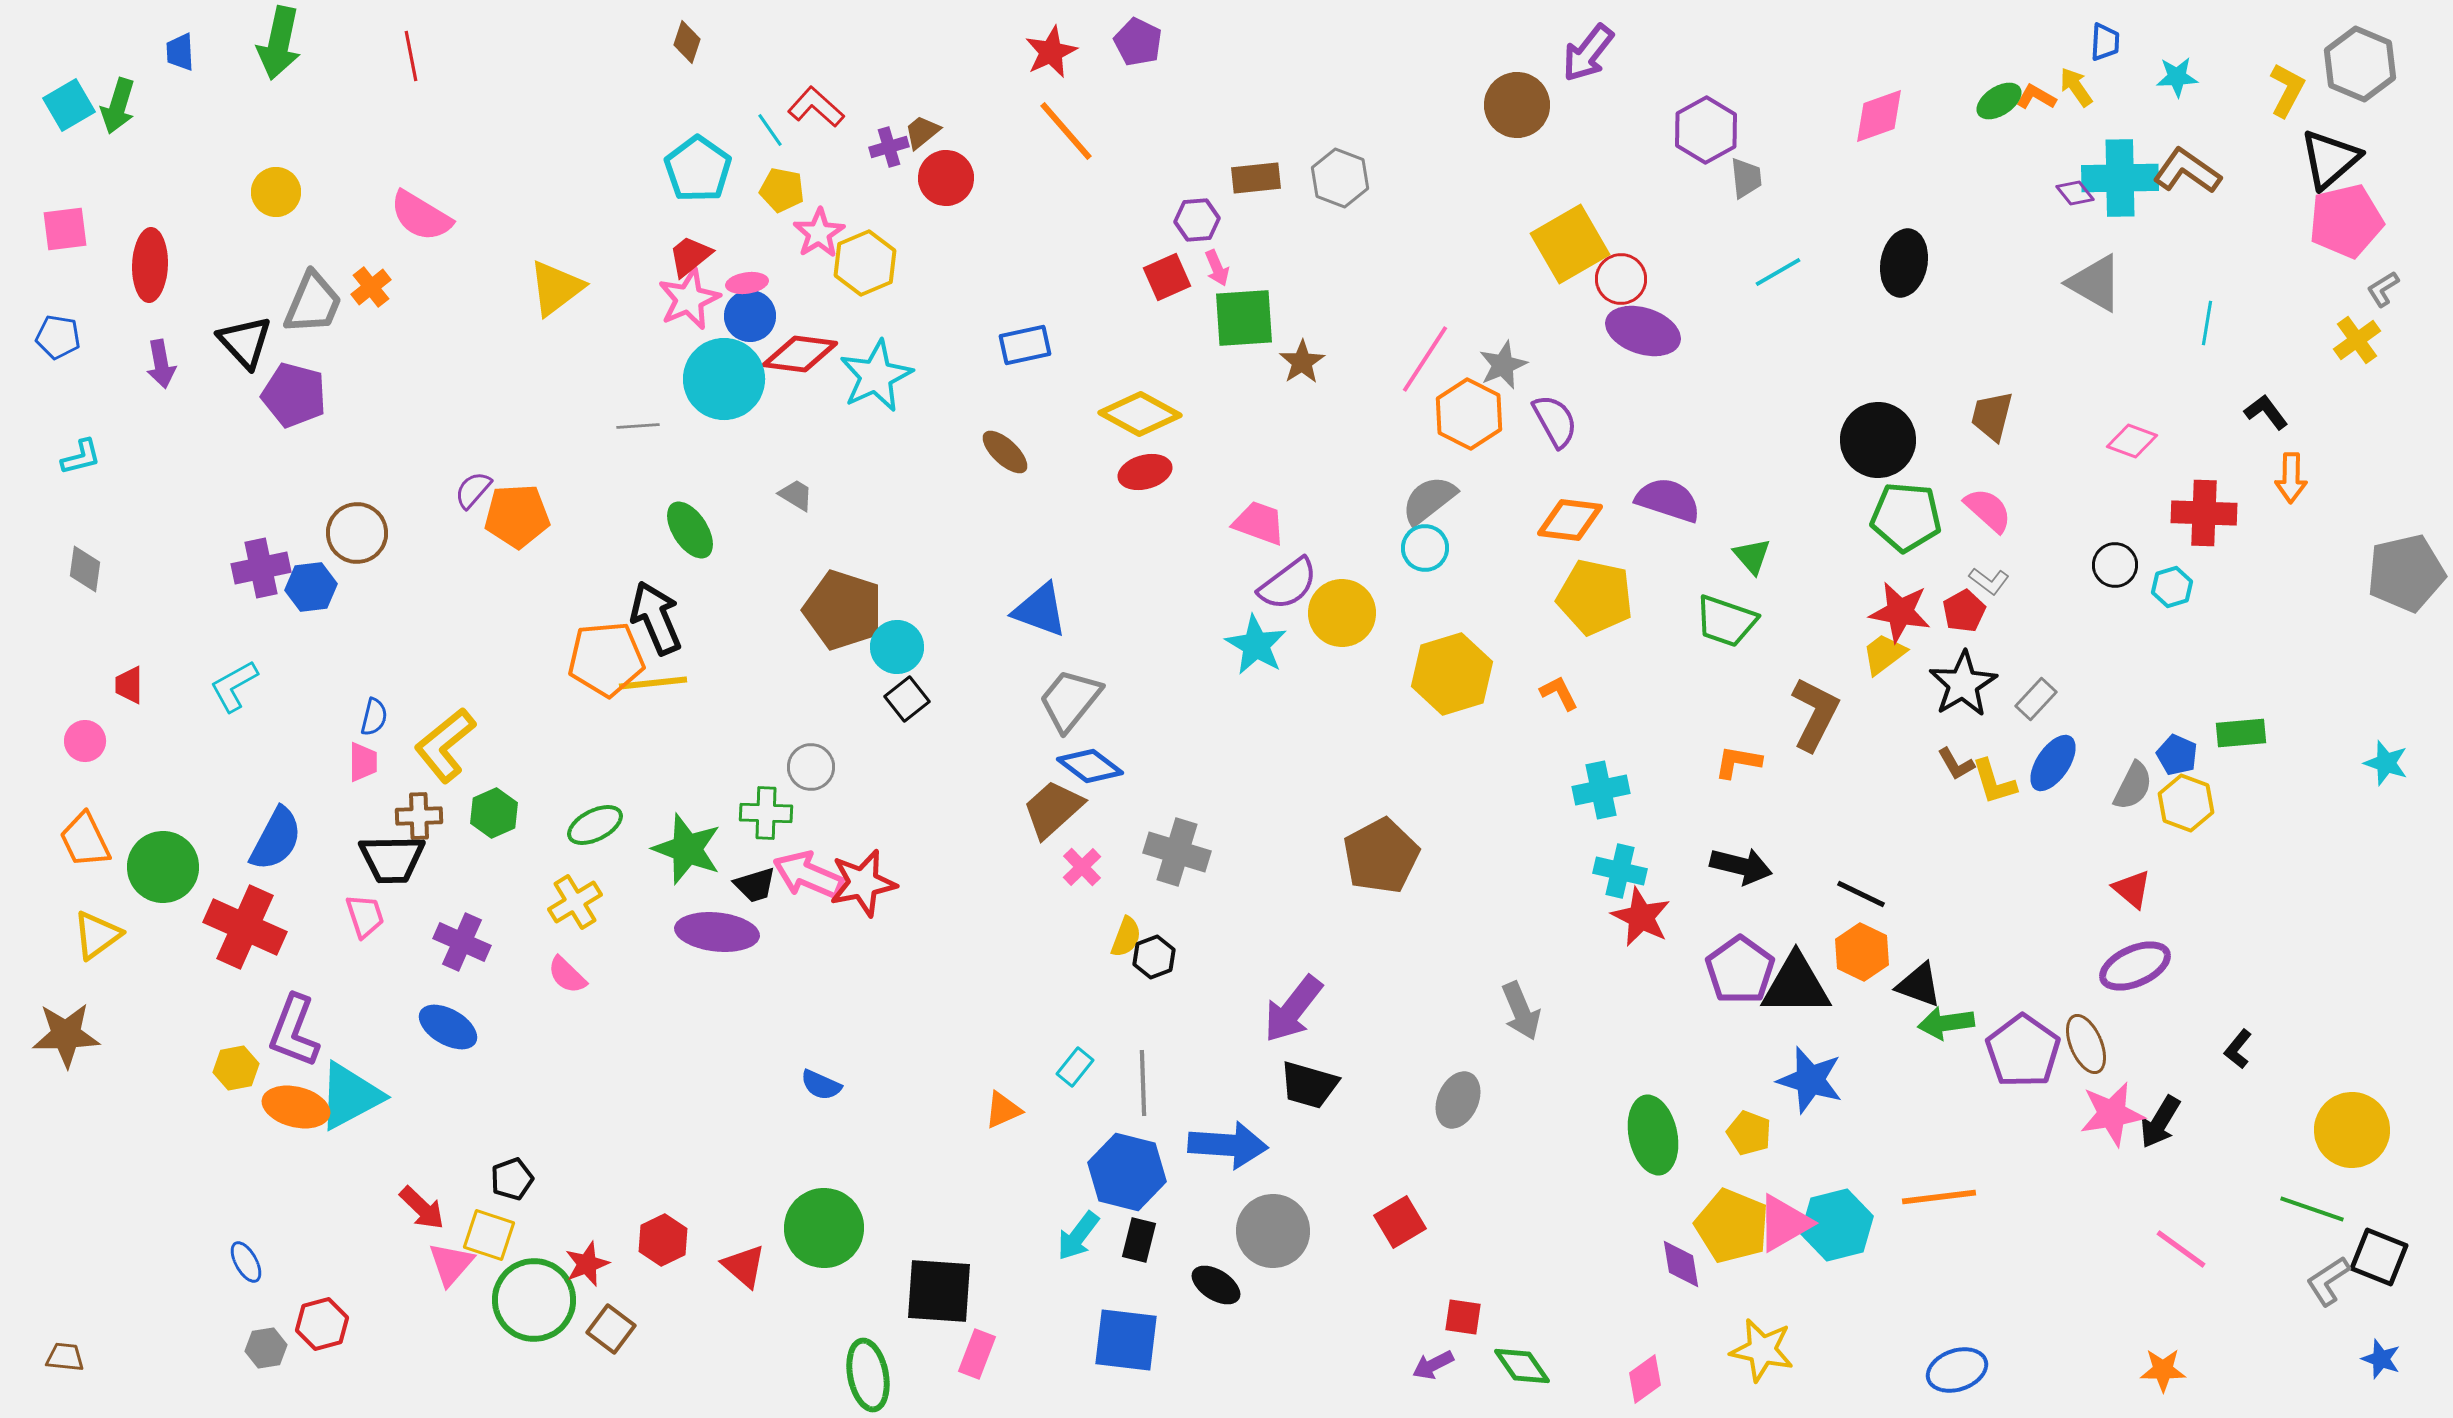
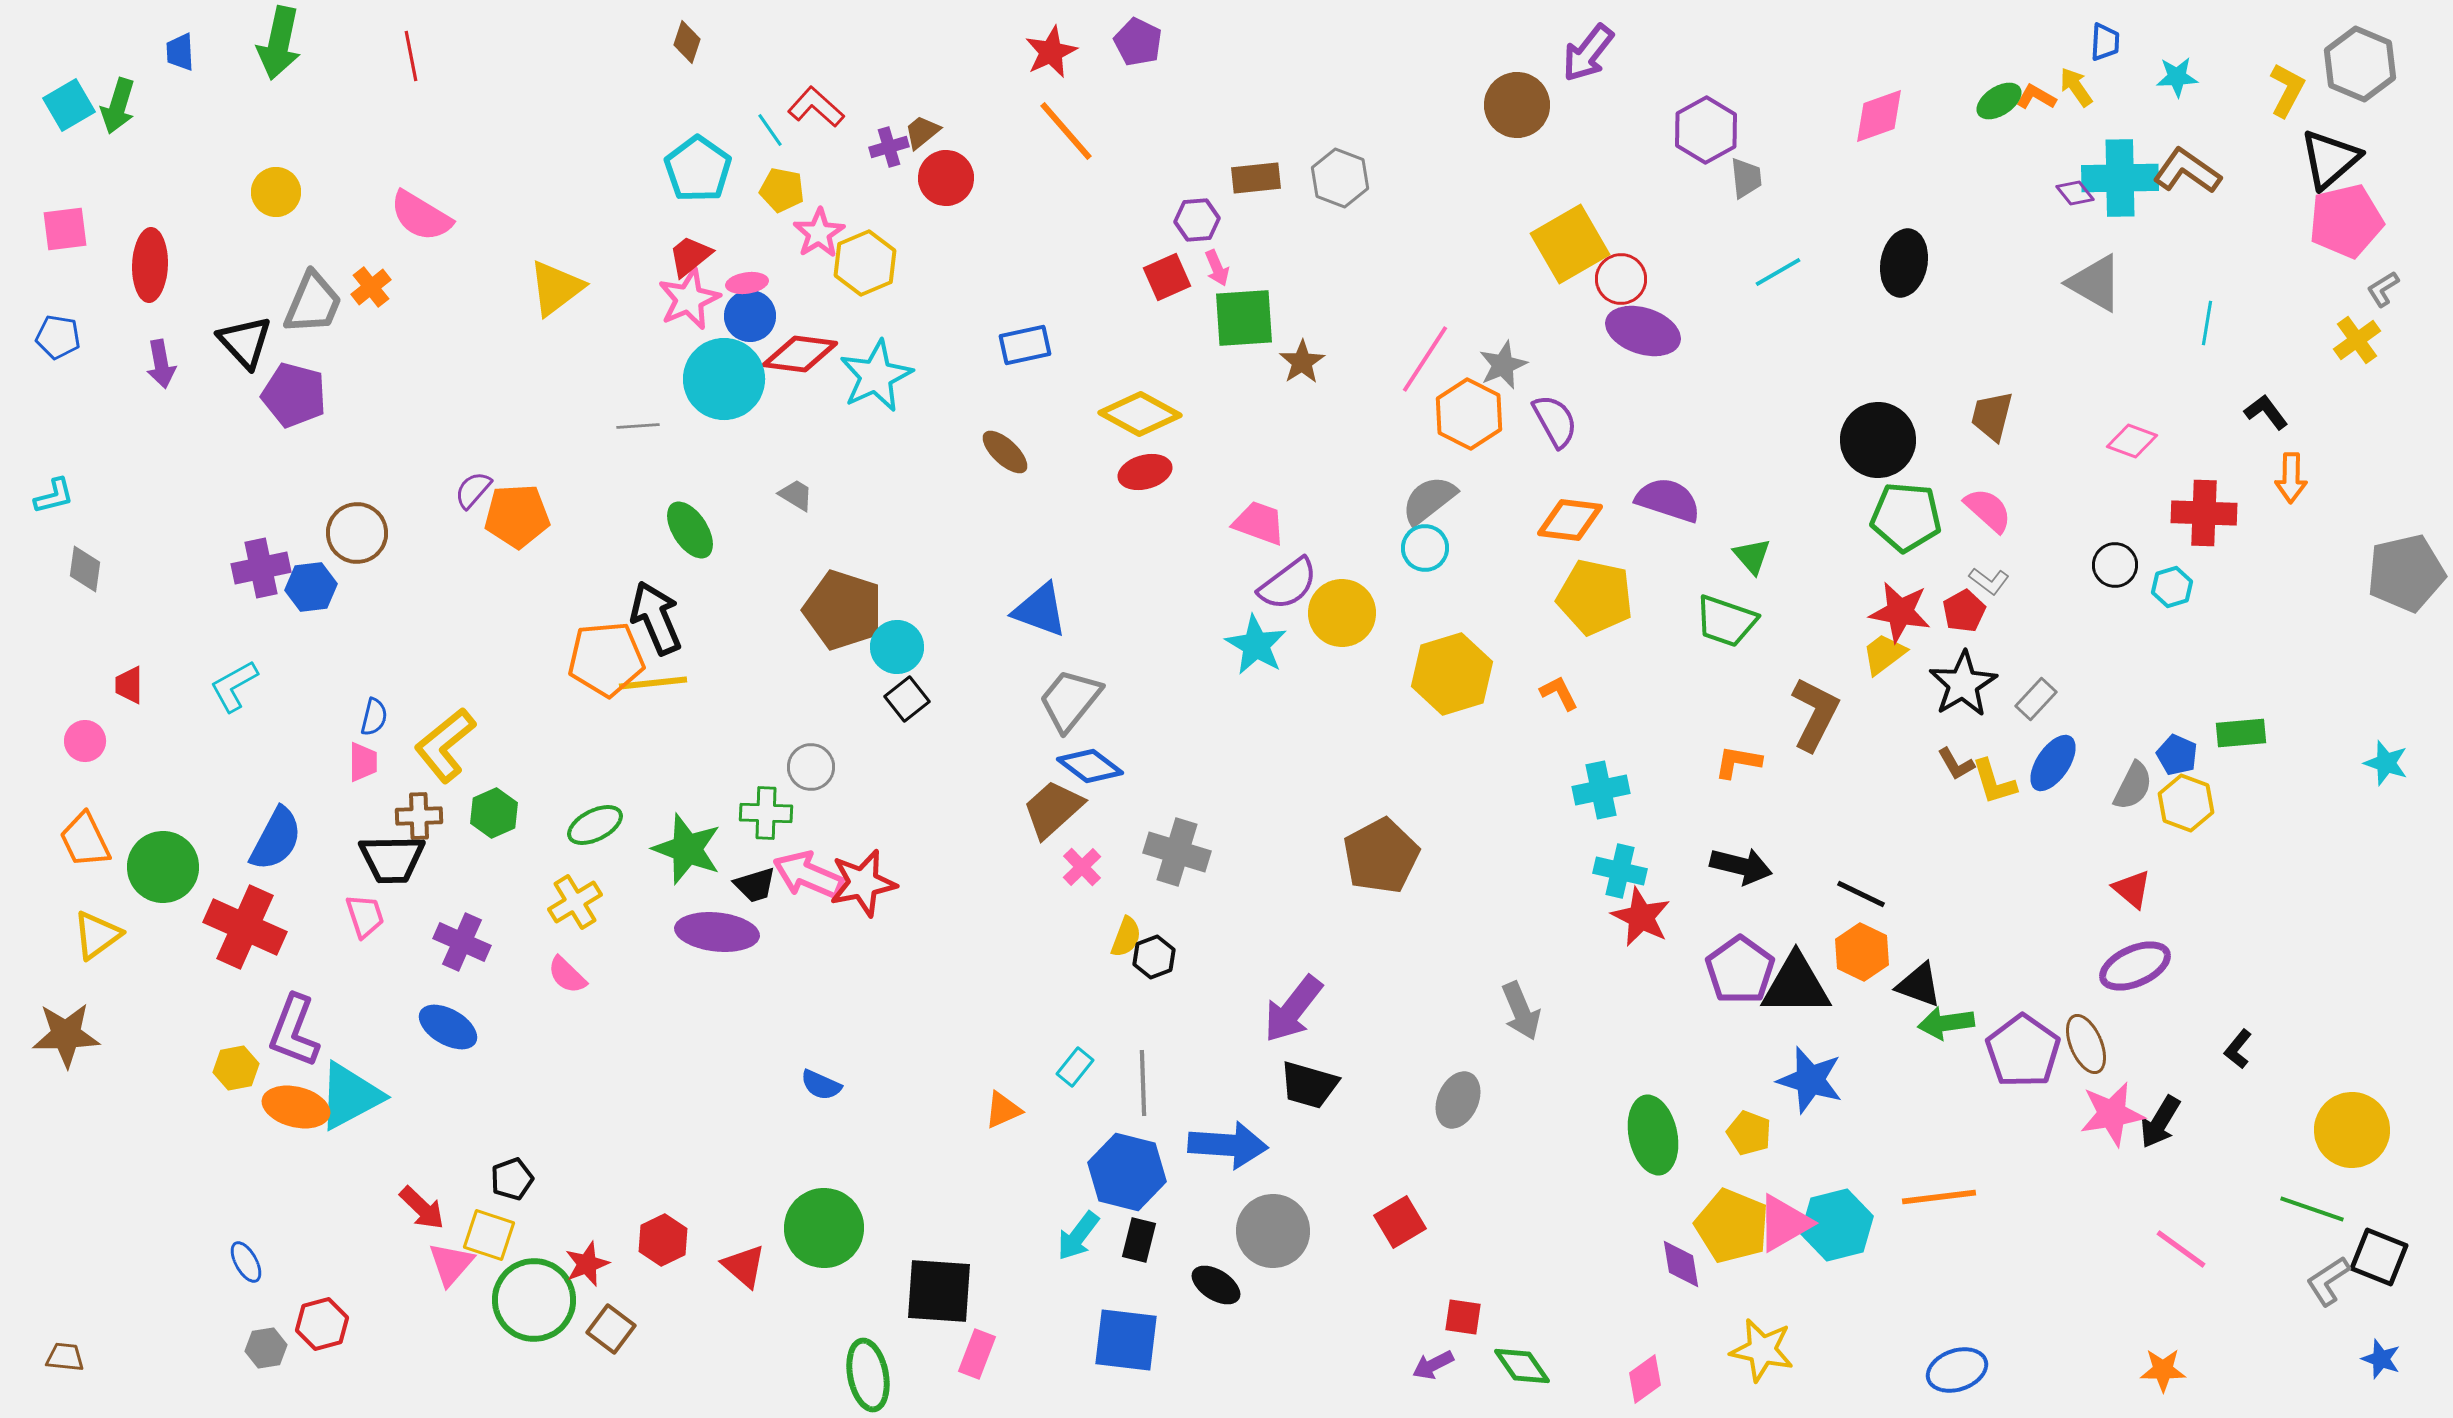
cyan L-shape at (81, 457): moved 27 px left, 39 px down
